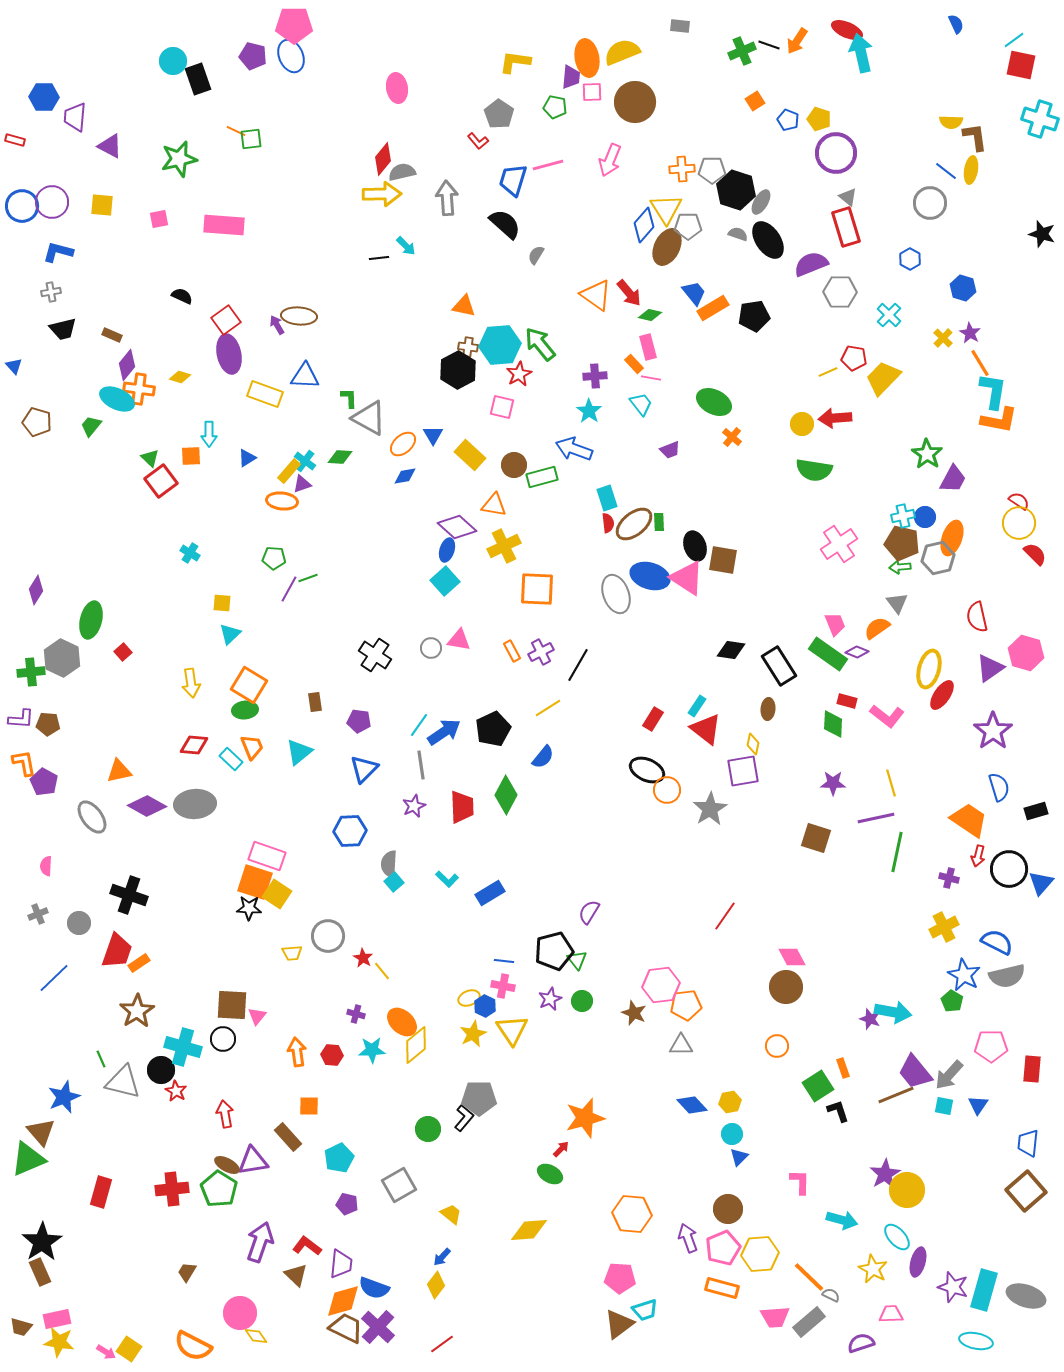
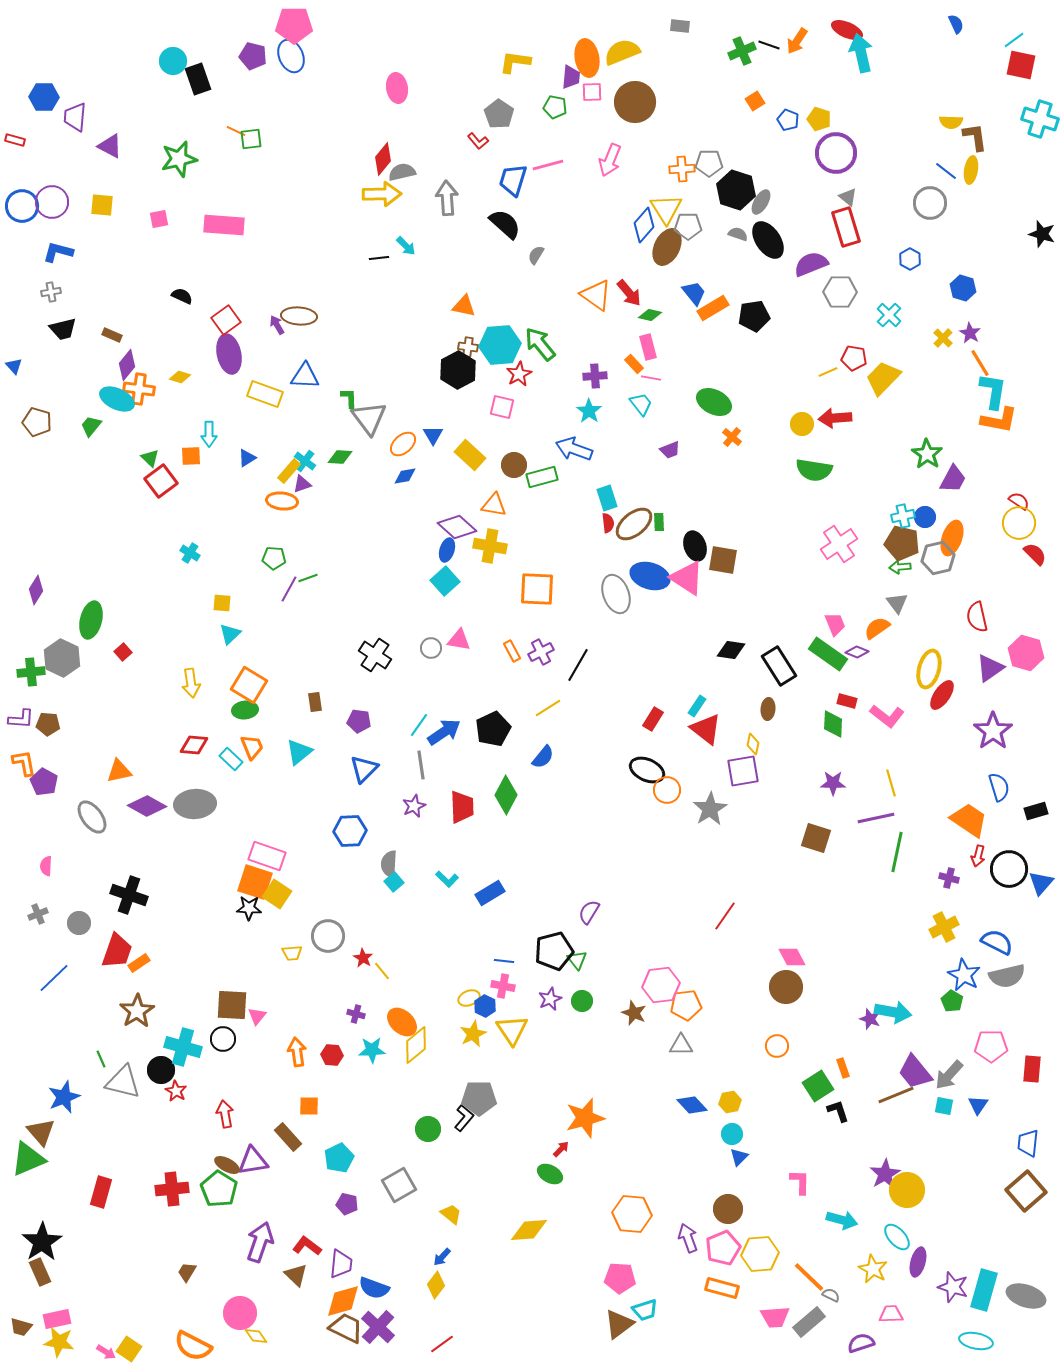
gray pentagon at (712, 170): moved 3 px left, 7 px up
gray triangle at (369, 418): rotated 24 degrees clockwise
yellow cross at (504, 546): moved 14 px left; rotated 36 degrees clockwise
